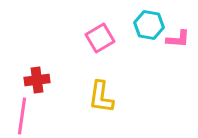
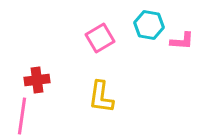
pink L-shape: moved 4 px right, 2 px down
